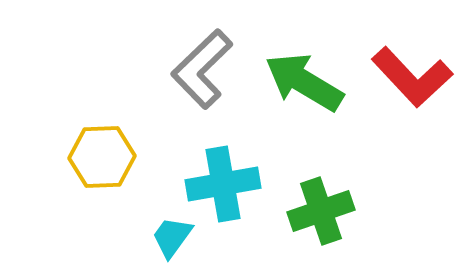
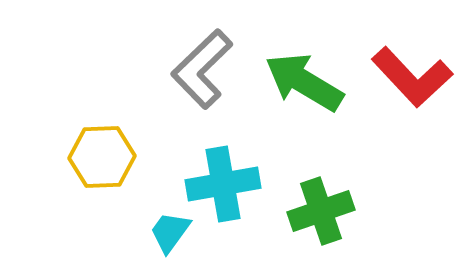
cyan trapezoid: moved 2 px left, 5 px up
